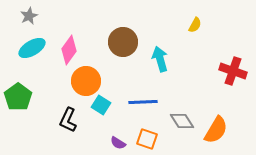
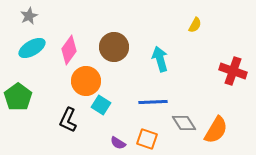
brown circle: moved 9 px left, 5 px down
blue line: moved 10 px right
gray diamond: moved 2 px right, 2 px down
